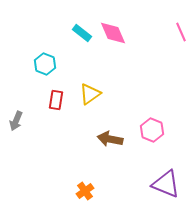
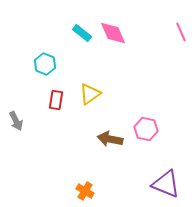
gray arrow: rotated 48 degrees counterclockwise
pink hexagon: moved 6 px left, 1 px up; rotated 10 degrees counterclockwise
orange cross: rotated 24 degrees counterclockwise
